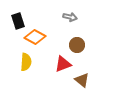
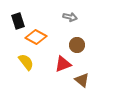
orange diamond: moved 1 px right
yellow semicircle: rotated 42 degrees counterclockwise
